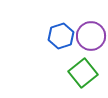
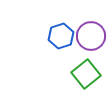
green square: moved 3 px right, 1 px down
